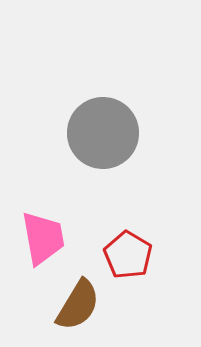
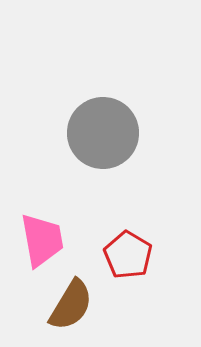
pink trapezoid: moved 1 px left, 2 px down
brown semicircle: moved 7 px left
